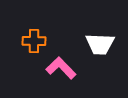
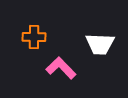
orange cross: moved 4 px up
